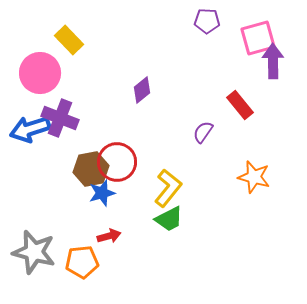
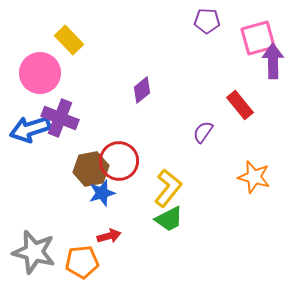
red circle: moved 2 px right, 1 px up
